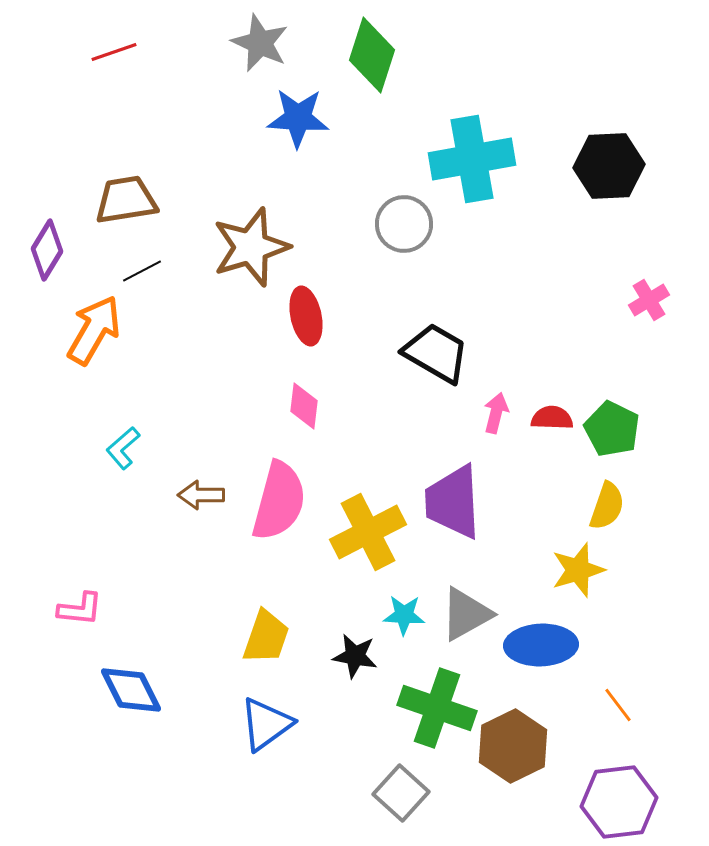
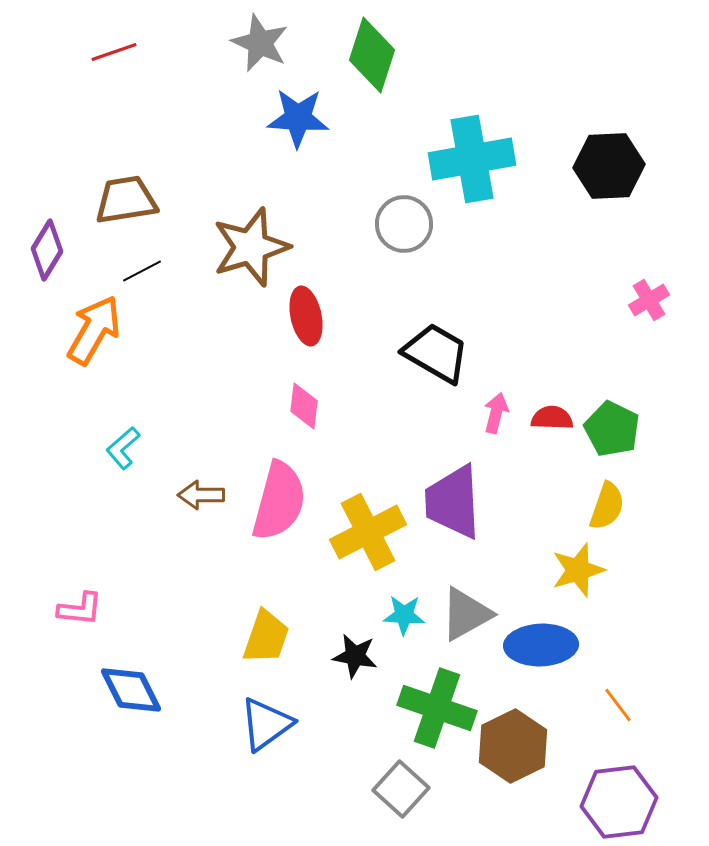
gray square: moved 4 px up
